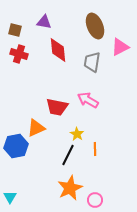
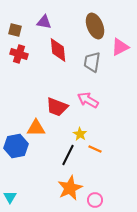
red trapezoid: rotated 10 degrees clockwise
orange triangle: rotated 24 degrees clockwise
yellow star: moved 3 px right
orange line: rotated 64 degrees counterclockwise
